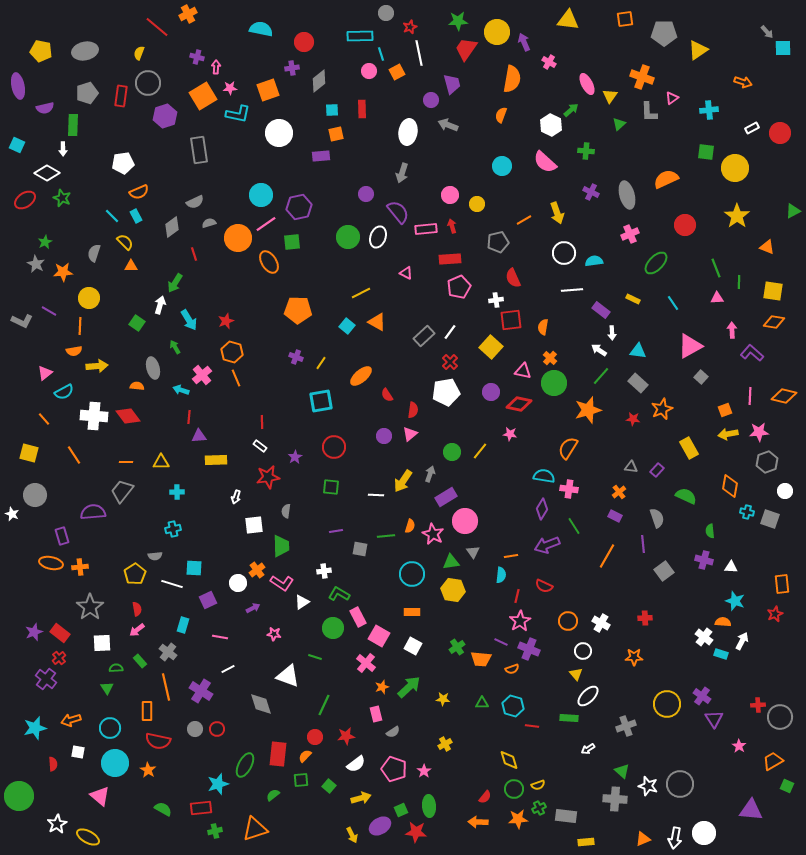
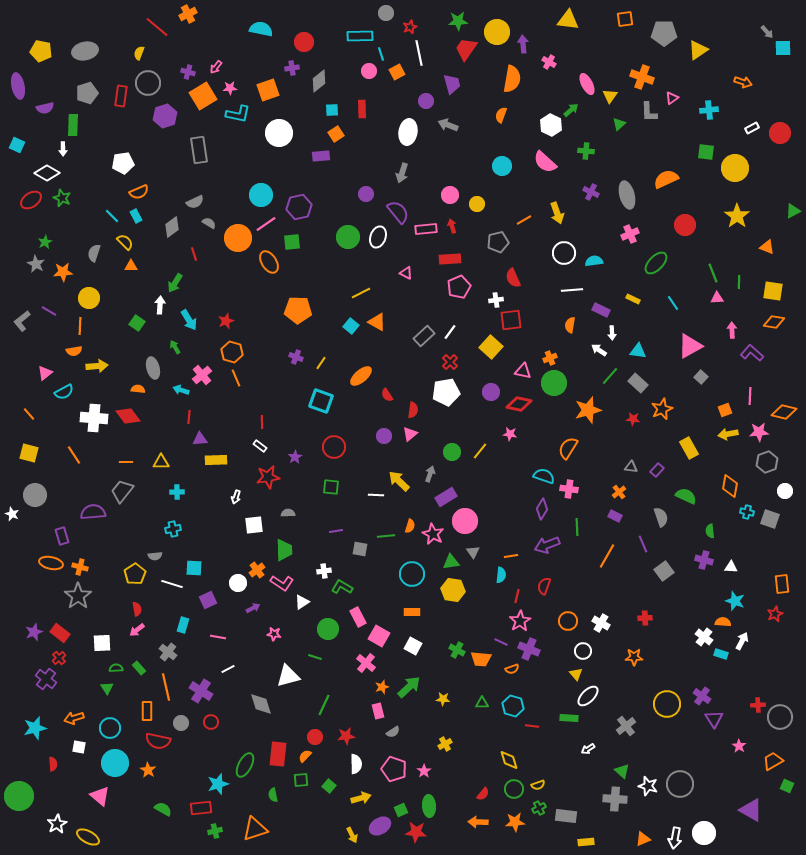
purple arrow at (524, 42): moved 1 px left, 2 px down; rotated 18 degrees clockwise
purple cross at (197, 57): moved 9 px left, 15 px down
pink arrow at (216, 67): rotated 144 degrees counterclockwise
purple circle at (431, 100): moved 5 px left, 1 px down
orange square at (336, 134): rotated 21 degrees counterclockwise
red ellipse at (25, 200): moved 6 px right
gray semicircle at (209, 223): rotated 48 degrees clockwise
green line at (716, 268): moved 3 px left, 5 px down
white arrow at (160, 305): rotated 12 degrees counterclockwise
purple rectangle at (601, 310): rotated 12 degrees counterclockwise
gray L-shape at (22, 321): rotated 115 degrees clockwise
cyan square at (347, 326): moved 4 px right
orange semicircle at (543, 327): moved 27 px right, 2 px up
orange cross at (550, 358): rotated 24 degrees clockwise
green line at (601, 376): moved 9 px right
orange semicircle at (137, 386): moved 1 px right, 3 px down
orange diamond at (784, 396): moved 16 px down
cyan square at (321, 401): rotated 30 degrees clockwise
white cross at (94, 416): moved 2 px down
orange line at (44, 419): moved 15 px left, 5 px up
purple triangle at (199, 436): moved 1 px right, 3 px down
cyan semicircle at (544, 476): rotated 10 degrees clockwise
yellow arrow at (403, 481): moved 4 px left; rotated 100 degrees clockwise
gray semicircle at (286, 511): moved 2 px right, 2 px down; rotated 80 degrees clockwise
gray semicircle at (657, 518): moved 4 px right, 1 px up
green line at (574, 526): moved 3 px right, 1 px down; rotated 30 degrees clockwise
purple line at (643, 544): rotated 18 degrees counterclockwise
green trapezoid at (281, 546): moved 3 px right, 4 px down
orange cross at (80, 567): rotated 21 degrees clockwise
red semicircle at (544, 586): rotated 84 degrees clockwise
green L-shape at (339, 594): moved 3 px right, 7 px up
gray star at (90, 607): moved 12 px left, 11 px up
green circle at (333, 628): moved 5 px left, 1 px down
pink line at (220, 637): moved 2 px left
green cross at (457, 647): moved 3 px down; rotated 28 degrees counterclockwise
green rectangle at (140, 661): moved 1 px left, 7 px down
white triangle at (288, 676): rotated 35 degrees counterclockwise
pink rectangle at (376, 714): moved 2 px right, 3 px up
orange arrow at (71, 720): moved 3 px right, 2 px up
gray cross at (626, 726): rotated 18 degrees counterclockwise
gray circle at (195, 729): moved 14 px left, 6 px up
red circle at (217, 729): moved 6 px left, 7 px up
white square at (78, 752): moved 1 px right, 5 px up
white semicircle at (356, 764): rotated 54 degrees counterclockwise
green semicircle at (273, 795): rotated 64 degrees counterclockwise
red semicircle at (485, 797): moved 2 px left, 3 px up
purple triangle at (751, 810): rotated 25 degrees clockwise
orange star at (518, 819): moved 3 px left, 3 px down
